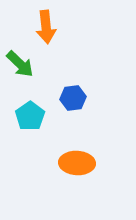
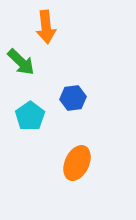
green arrow: moved 1 px right, 2 px up
orange ellipse: rotated 68 degrees counterclockwise
